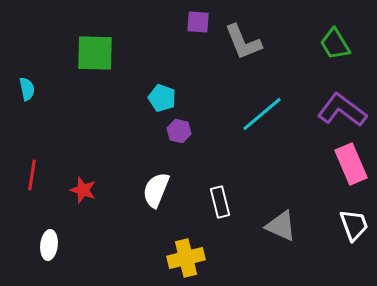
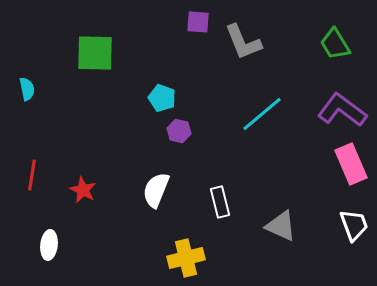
red star: rotated 8 degrees clockwise
